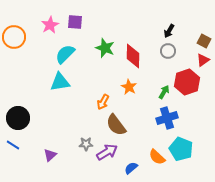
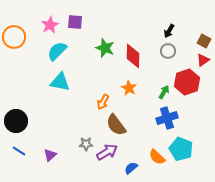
cyan semicircle: moved 8 px left, 3 px up
cyan triangle: rotated 20 degrees clockwise
orange star: moved 1 px down
black circle: moved 2 px left, 3 px down
blue line: moved 6 px right, 6 px down
